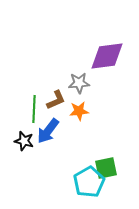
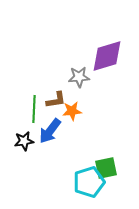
purple diamond: rotated 9 degrees counterclockwise
gray star: moved 6 px up
brown L-shape: rotated 15 degrees clockwise
orange star: moved 7 px left
blue arrow: moved 2 px right
black star: rotated 24 degrees counterclockwise
cyan pentagon: rotated 12 degrees clockwise
